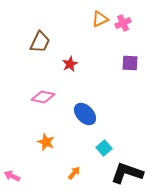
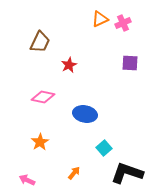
red star: moved 1 px left, 1 px down
blue ellipse: rotated 35 degrees counterclockwise
orange star: moved 6 px left; rotated 18 degrees clockwise
pink arrow: moved 15 px right, 4 px down
